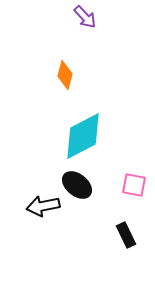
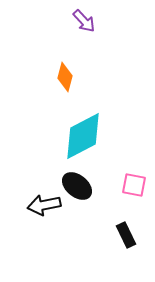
purple arrow: moved 1 px left, 4 px down
orange diamond: moved 2 px down
black ellipse: moved 1 px down
black arrow: moved 1 px right, 1 px up
